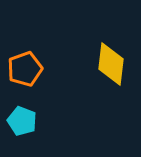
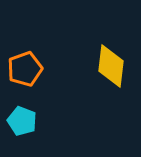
yellow diamond: moved 2 px down
